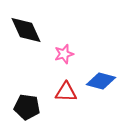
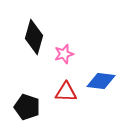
black diamond: moved 8 px right, 7 px down; rotated 40 degrees clockwise
blue diamond: rotated 8 degrees counterclockwise
black pentagon: rotated 10 degrees clockwise
